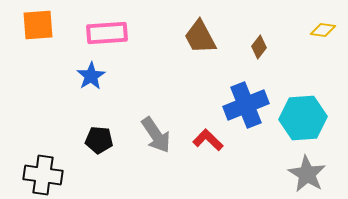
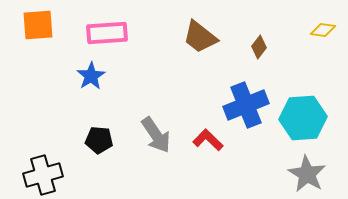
brown trapezoid: rotated 24 degrees counterclockwise
black cross: rotated 24 degrees counterclockwise
